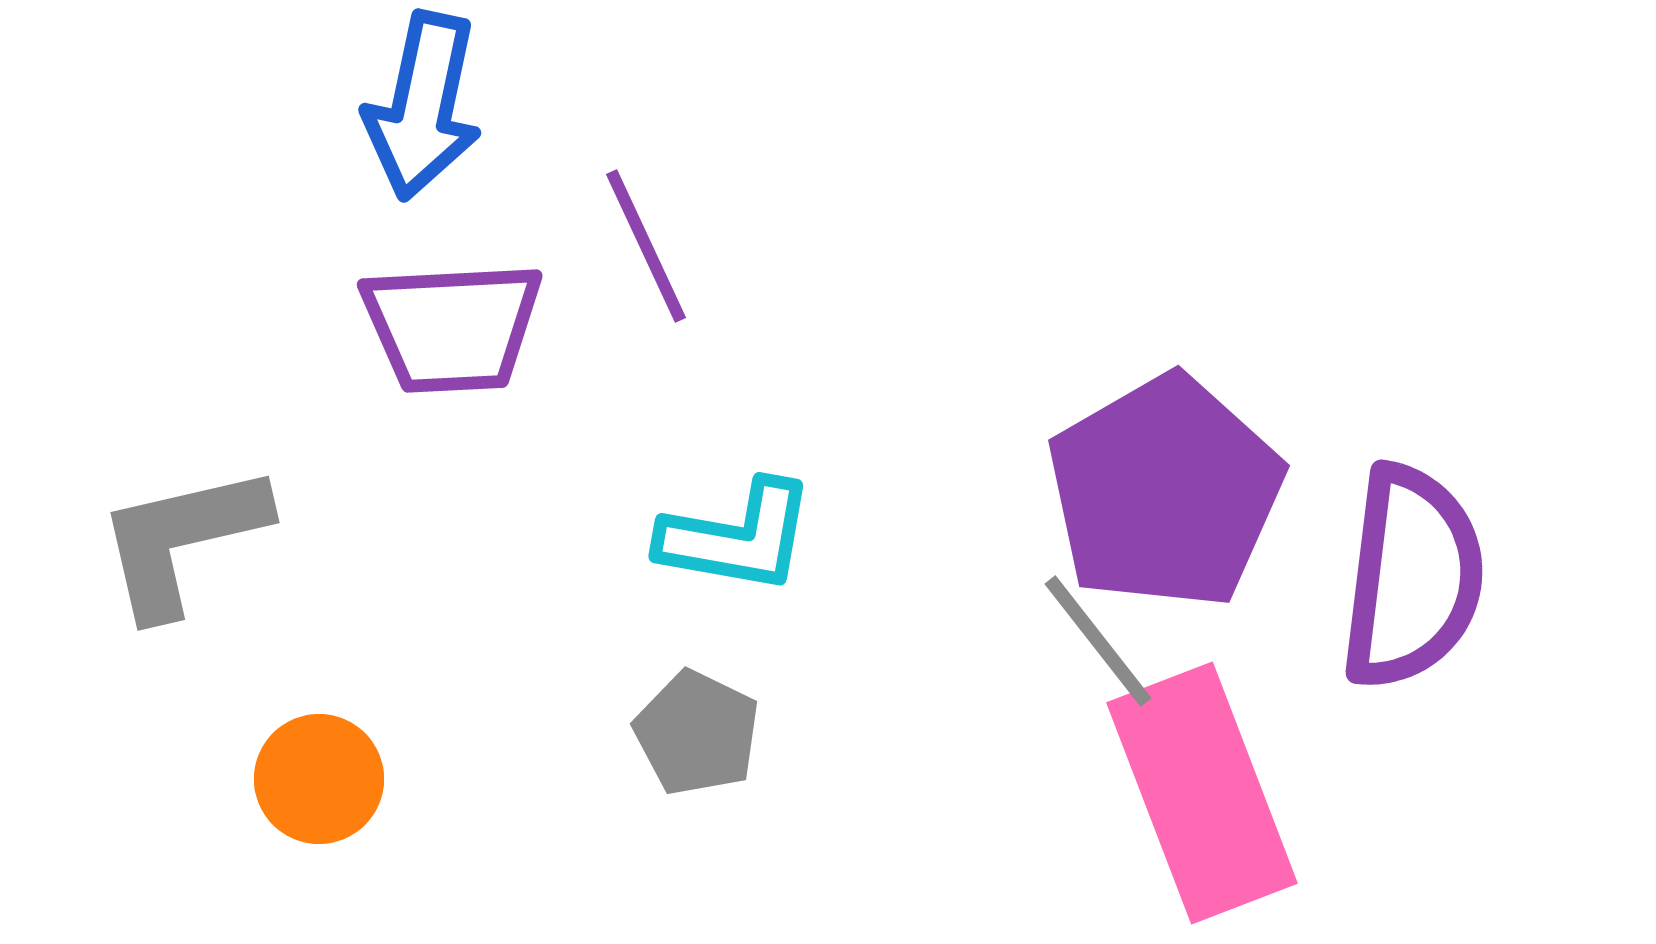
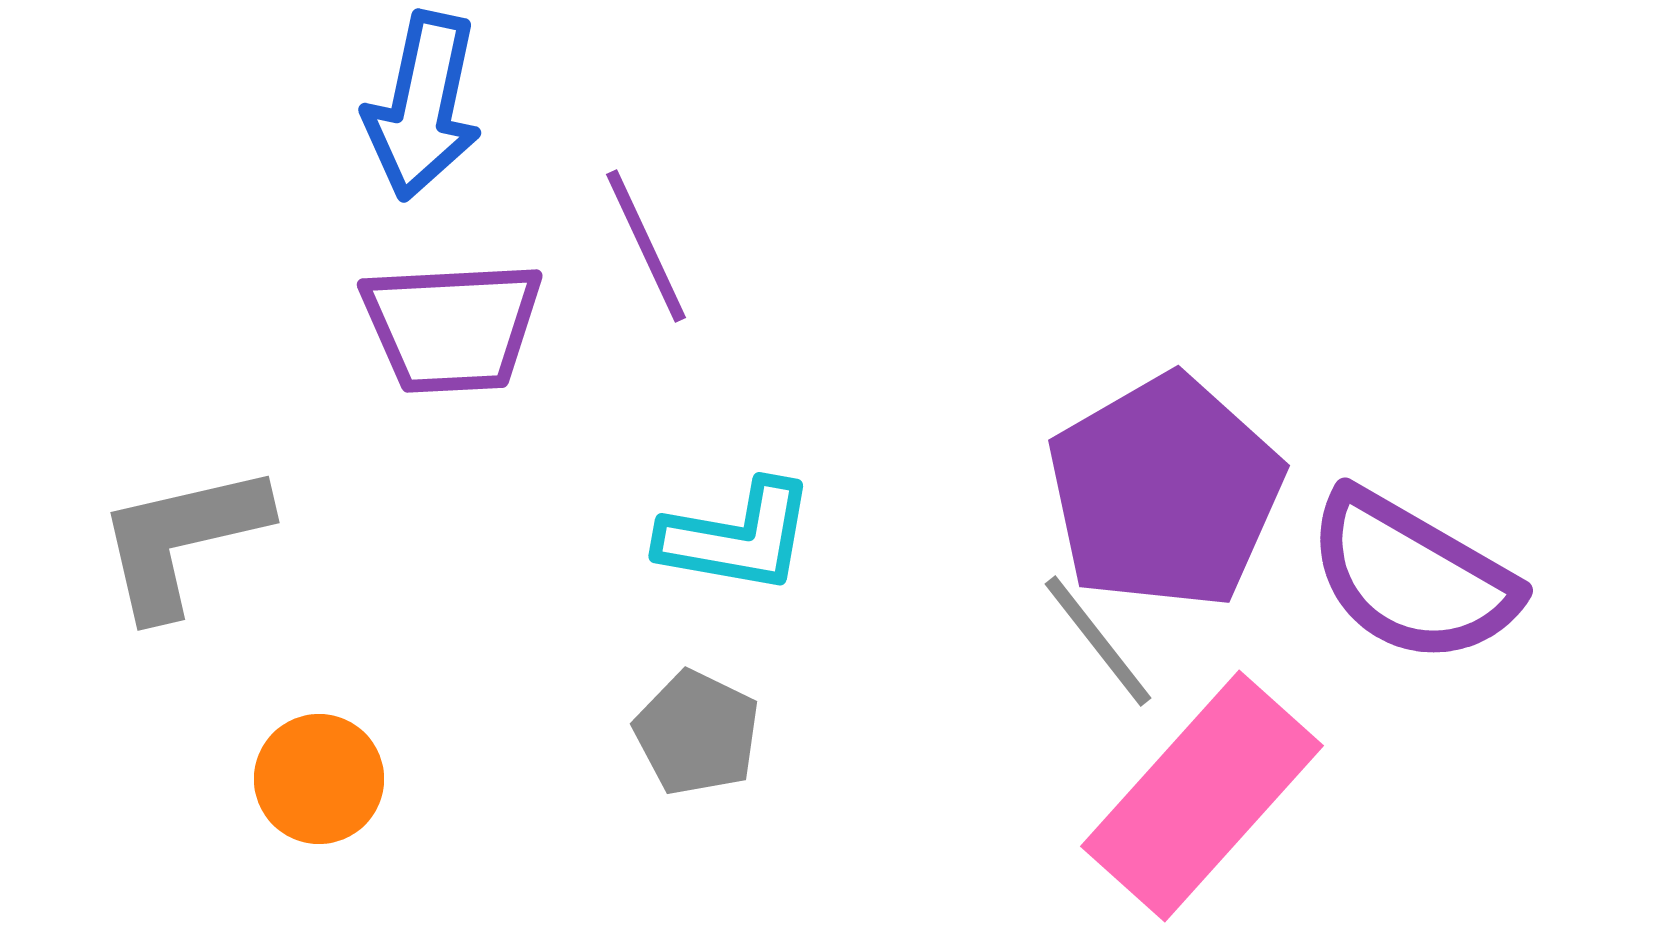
purple semicircle: rotated 113 degrees clockwise
pink rectangle: moved 3 px down; rotated 63 degrees clockwise
